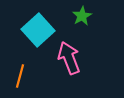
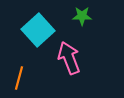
green star: rotated 30 degrees clockwise
orange line: moved 1 px left, 2 px down
